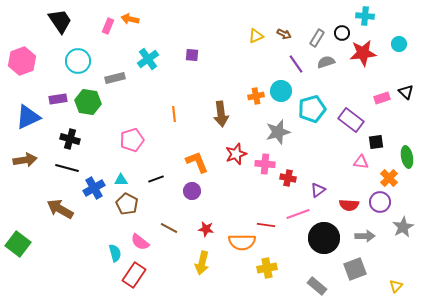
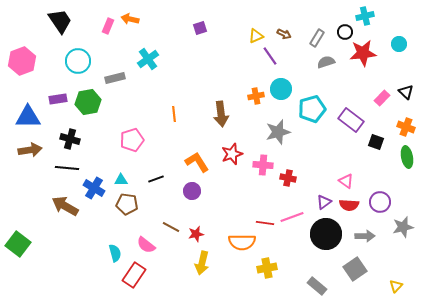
cyan cross at (365, 16): rotated 18 degrees counterclockwise
black circle at (342, 33): moved 3 px right, 1 px up
purple square at (192, 55): moved 8 px right, 27 px up; rotated 24 degrees counterclockwise
purple line at (296, 64): moved 26 px left, 8 px up
cyan circle at (281, 91): moved 2 px up
pink rectangle at (382, 98): rotated 28 degrees counterclockwise
green hexagon at (88, 102): rotated 20 degrees counterclockwise
blue triangle at (28, 117): rotated 24 degrees clockwise
black square at (376, 142): rotated 28 degrees clockwise
red star at (236, 154): moved 4 px left
brown arrow at (25, 160): moved 5 px right, 10 px up
orange L-shape at (197, 162): rotated 10 degrees counterclockwise
pink triangle at (361, 162): moved 15 px left, 19 px down; rotated 28 degrees clockwise
pink cross at (265, 164): moved 2 px left, 1 px down
black line at (67, 168): rotated 10 degrees counterclockwise
orange cross at (389, 178): moved 17 px right, 51 px up; rotated 24 degrees counterclockwise
blue cross at (94, 188): rotated 30 degrees counterclockwise
purple triangle at (318, 190): moved 6 px right, 12 px down
brown pentagon at (127, 204): rotated 20 degrees counterclockwise
brown arrow at (60, 209): moved 5 px right, 3 px up
pink line at (298, 214): moved 6 px left, 3 px down
red line at (266, 225): moved 1 px left, 2 px up
gray star at (403, 227): rotated 15 degrees clockwise
brown line at (169, 228): moved 2 px right, 1 px up
red star at (206, 229): moved 10 px left, 5 px down; rotated 21 degrees counterclockwise
black circle at (324, 238): moved 2 px right, 4 px up
pink semicircle at (140, 242): moved 6 px right, 3 px down
gray square at (355, 269): rotated 15 degrees counterclockwise
